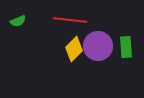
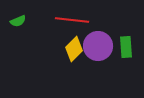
red line: moved 2 px right
